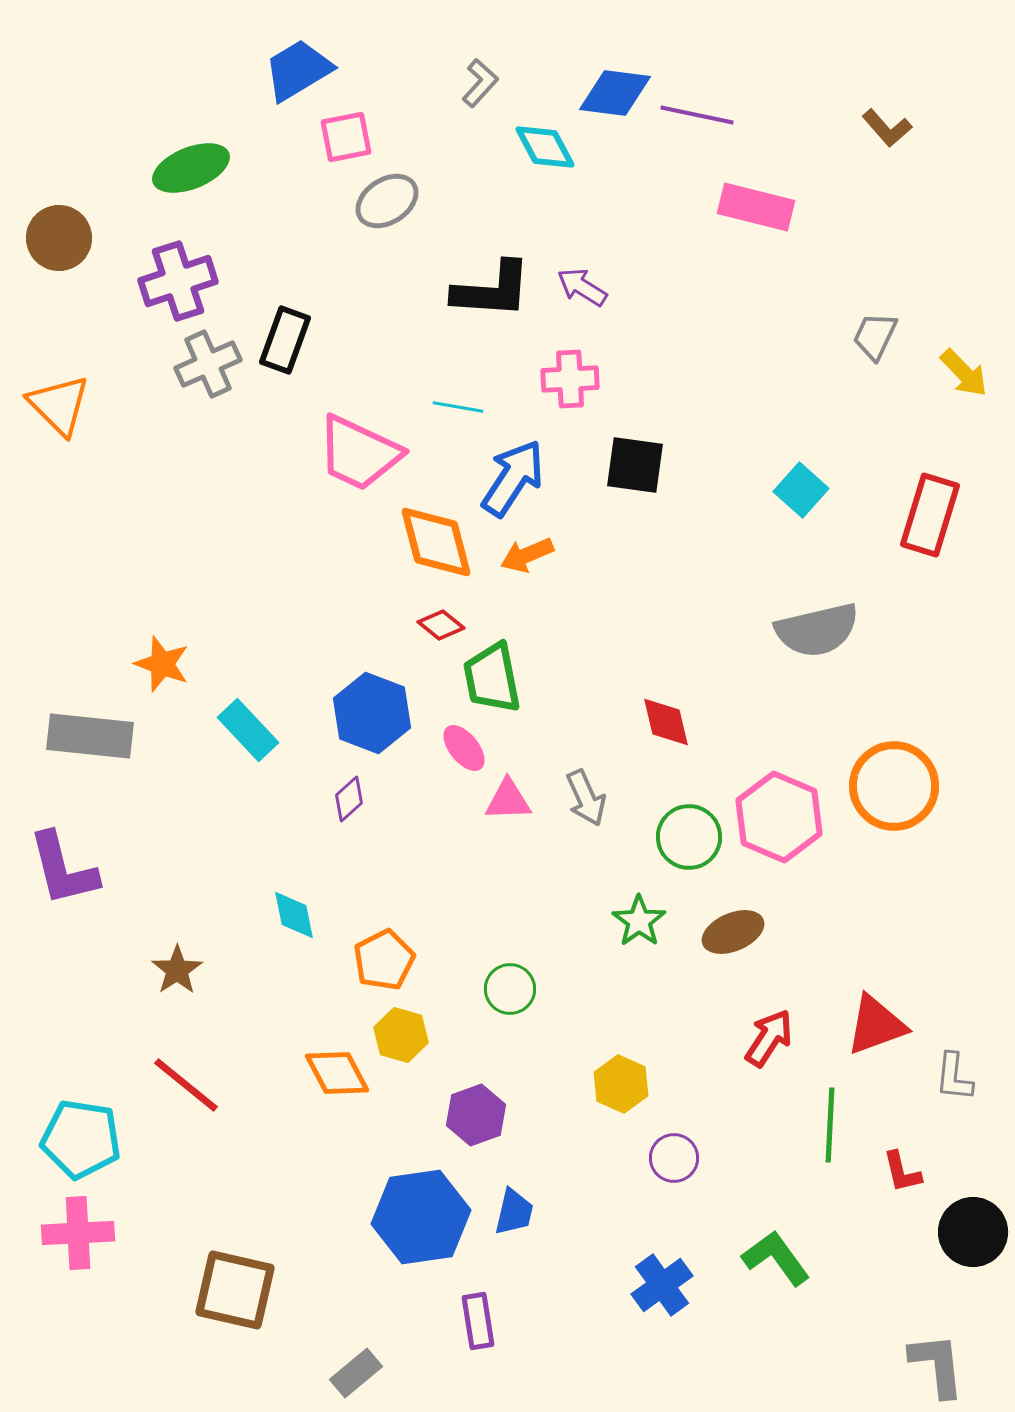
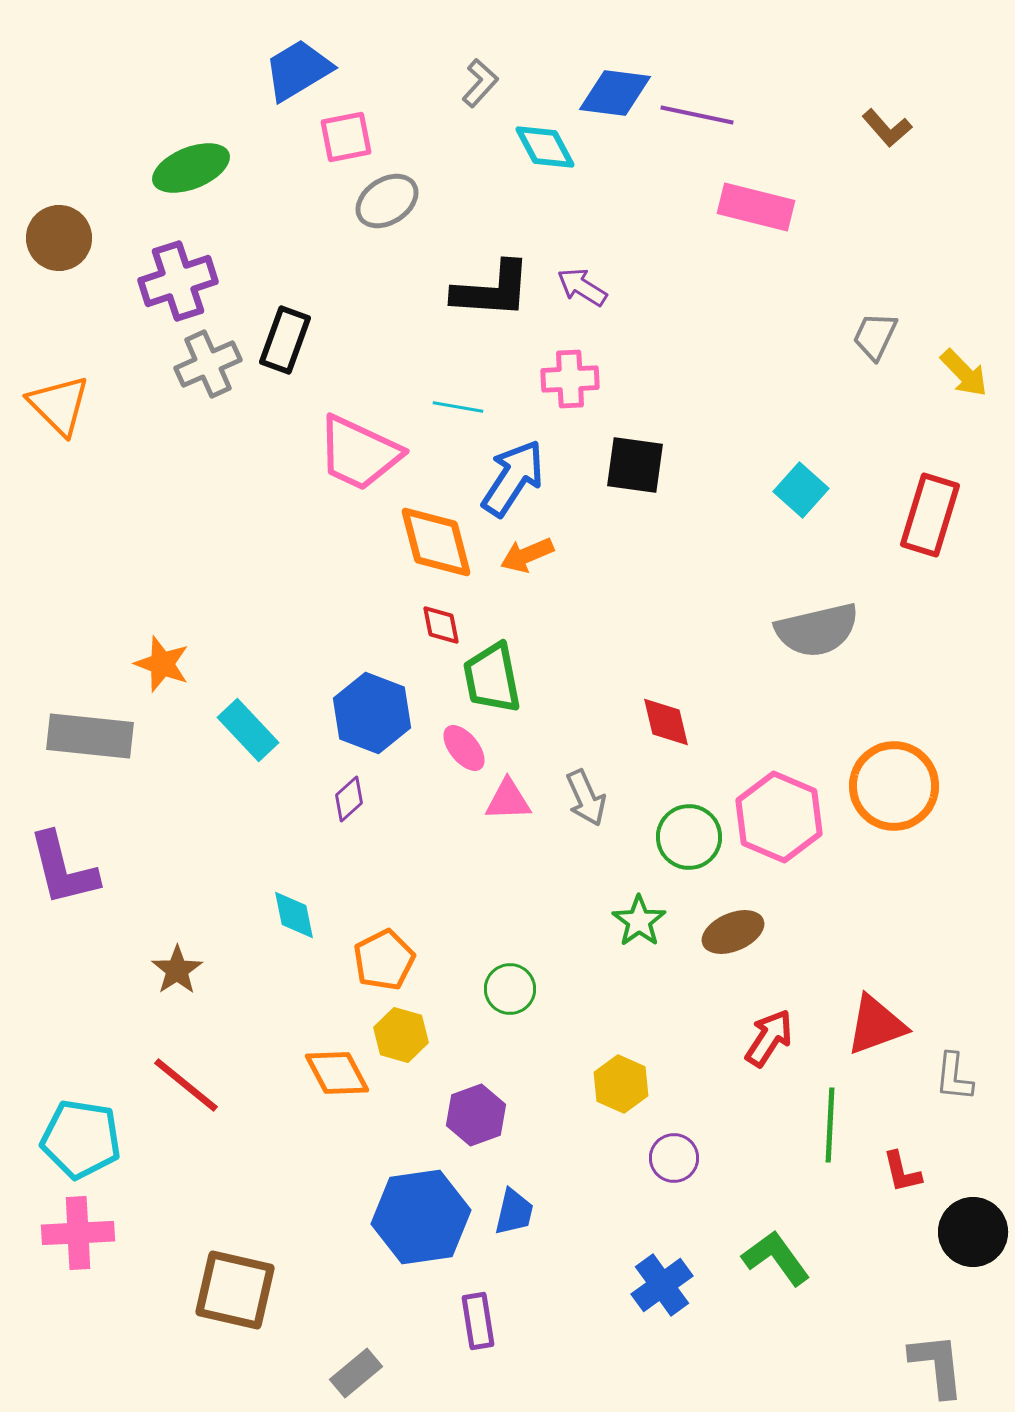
red diamond at (441, 625): rotated 39 degrees clockwise
